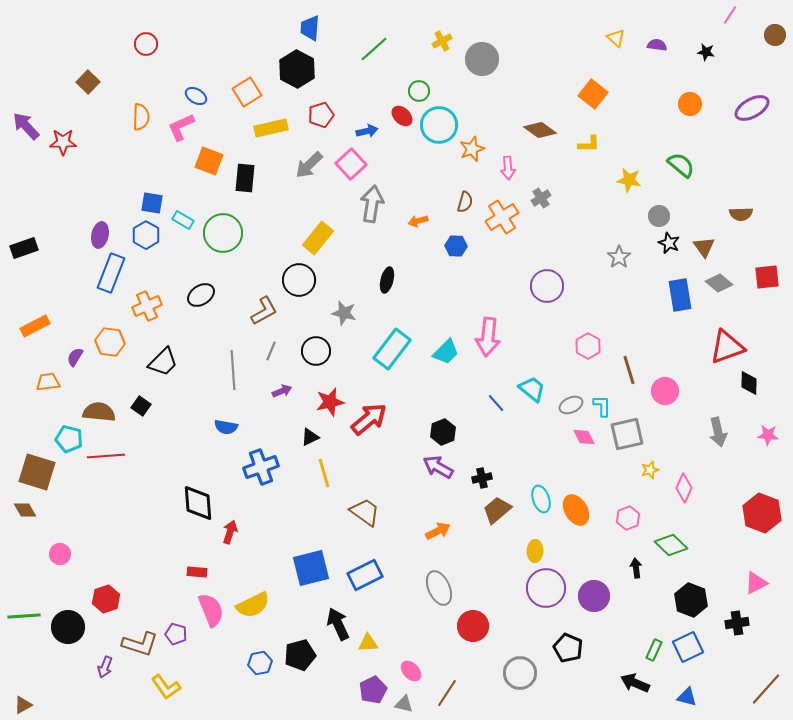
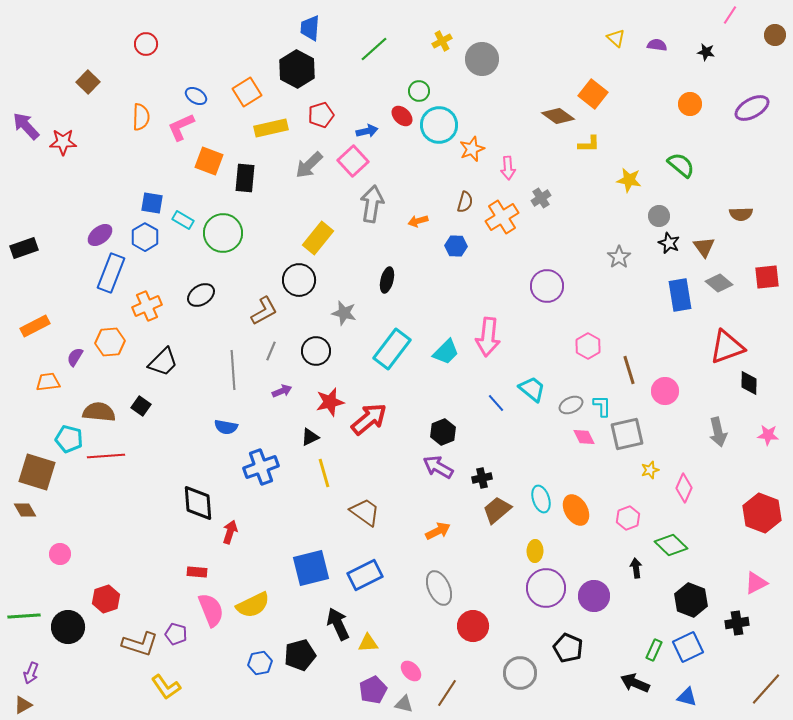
brown diamond at (540, 130): moved 18 px right, 14 px up
pink square at (351, 164): moved 2 px right, 3 px up
purple ellipse at (100, 235): rotated 40 degrees clockwise
blue hexagon at (146, 235): moved 1 px left, 2 px down
orange hexagon at (110, 342): rotated 12 degrees counterclockwise
purple arrow at (105, 667): moved 74 px left, 6 px down
